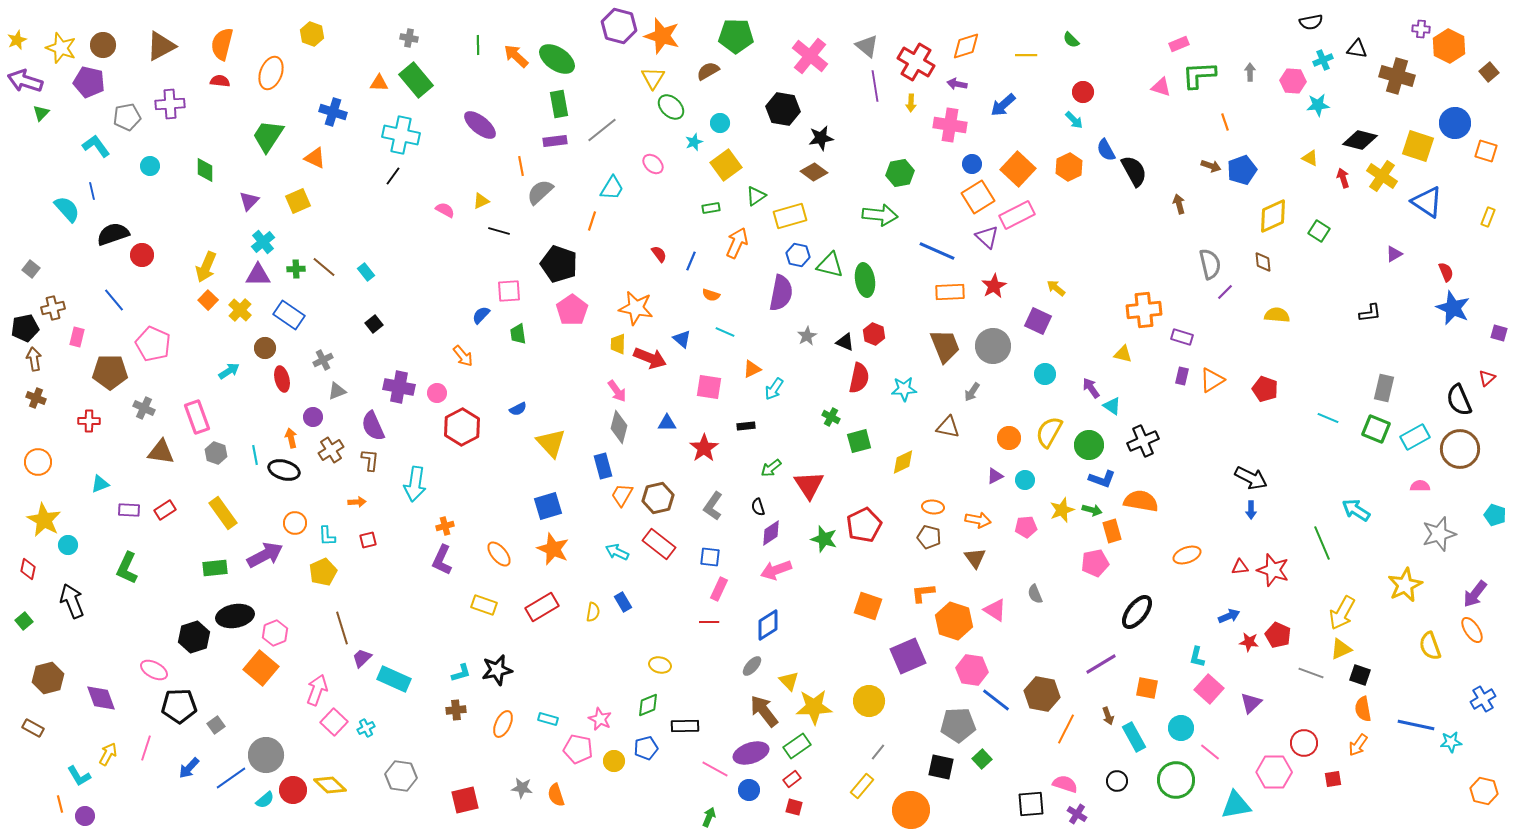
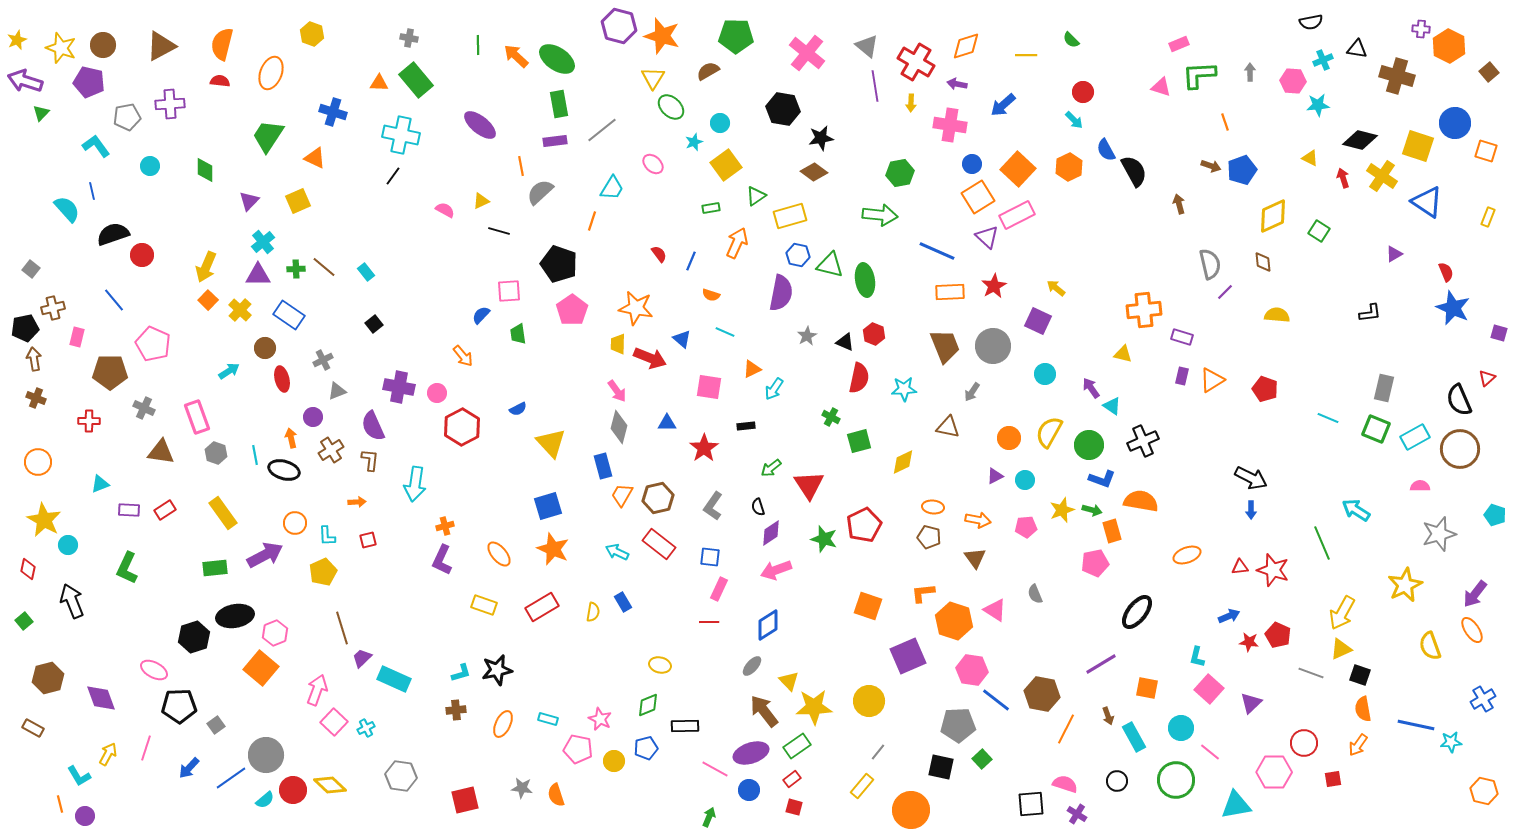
pink cross at (810, 56): moved 3 px left, 3 px up
